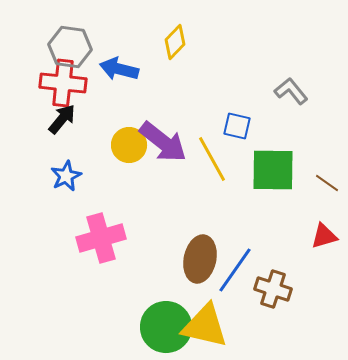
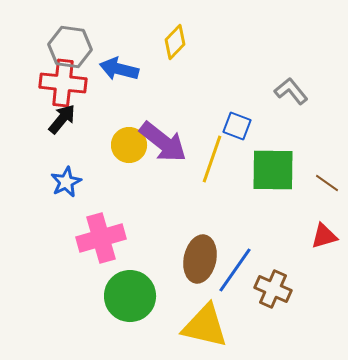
blue square: rotated 8 degrees clockwise
yellow line: rotated 48 degrees clockwise
blue star: moved 6 px down
brown cross: rotated 6 degrees clockwise
green circle: moved 36 px left, 31 px up
